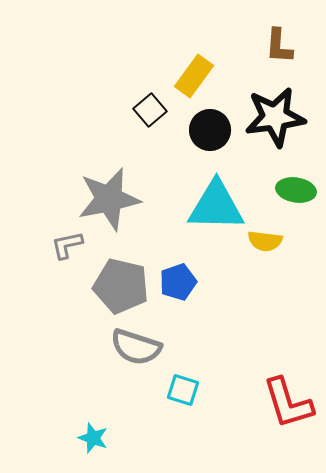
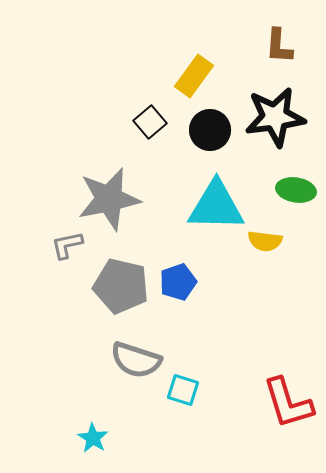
black square: moved 12 px down
gray semicircle: moved 13 px down
cyan star: rotated 12 degrees clockwise
